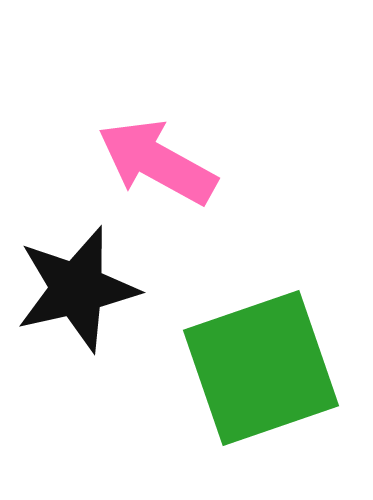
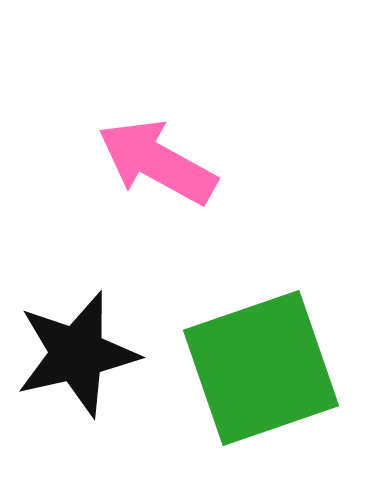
black star: moved 65 px down
